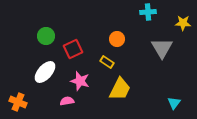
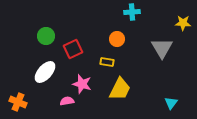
cyan cross: moved 16 px left
yellow rectangle: rotated 24 degrees counterclockwise
pink star: moved 2 px right, 3 px down
cyan triangle: moved 3 px left
